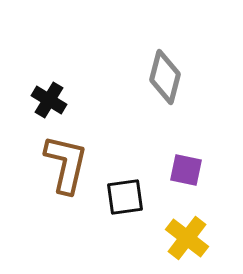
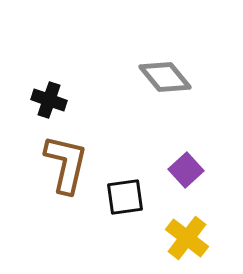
gray diamond: rotated 54 degrees counterclockwise
black cross: rotated 12 degrees counterclockwise
purple square: rotated 36 degrees clockwise
